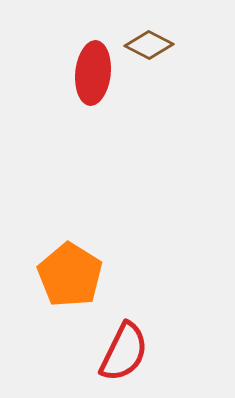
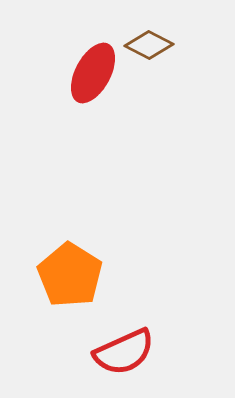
red ellipse: rotated 22 degrees clockwise
red semicircle: rotated 40 degrees clockwise
